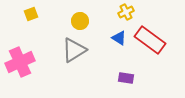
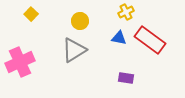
yellow square: rotated 24 degrees counterclockwise
blue triangle: rotated 21 degrees counterclockwise
